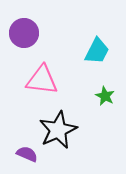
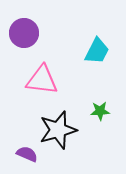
green star: moved 5 px left, 15 px down; rotated 30 degrees counterclockwise
black star: rotated 9 degrees clockwise
